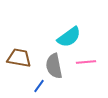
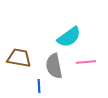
blue line: rotated 40 degrees counterclockwise
